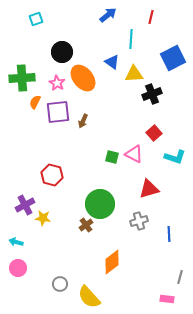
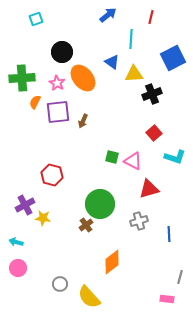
pink triangle: moved 1 px left, 7 px down
